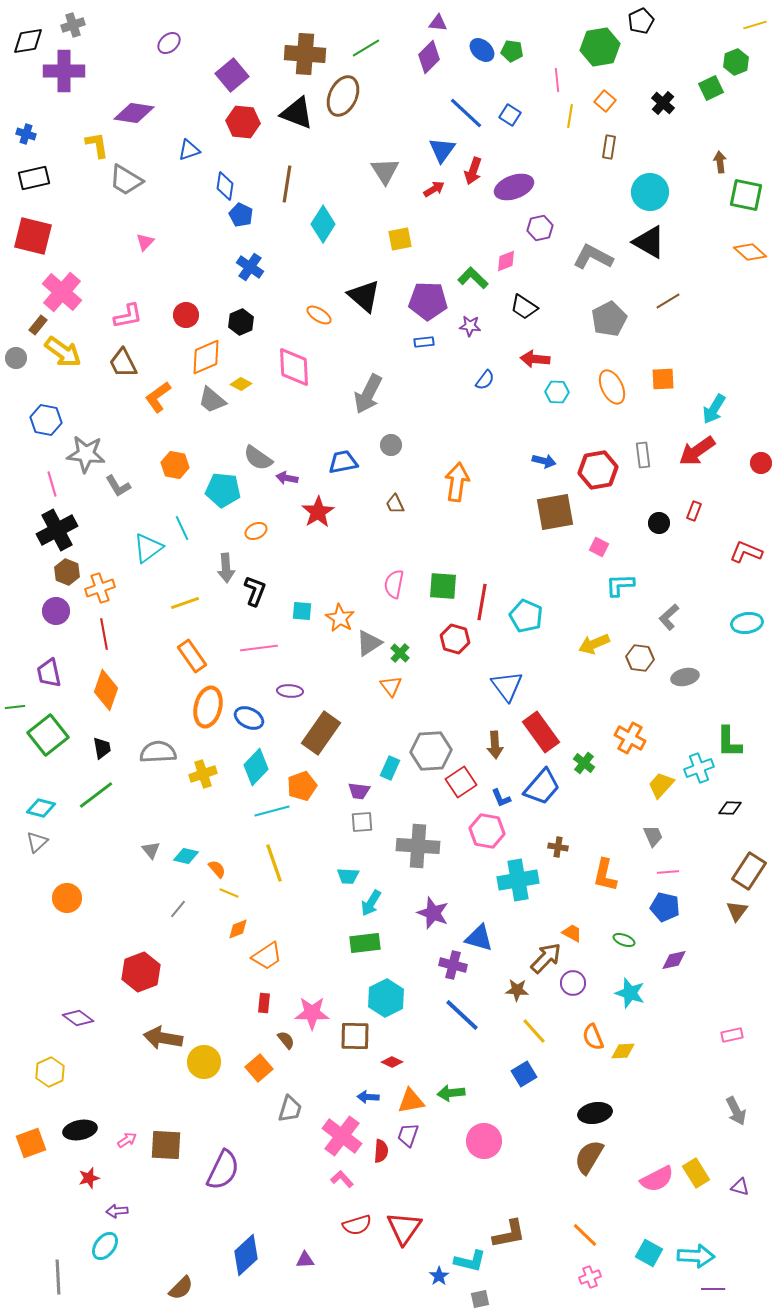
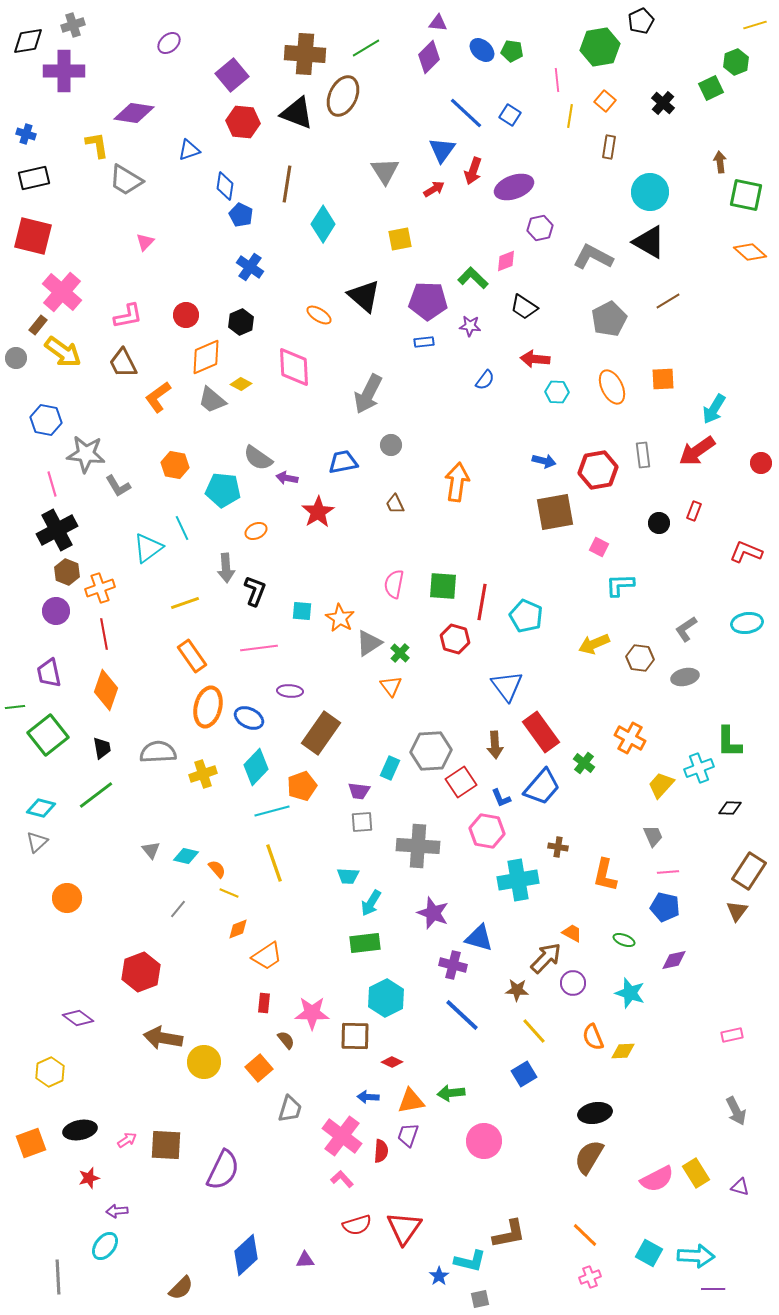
gray L-shape at (669, 617): moved 17 px right, 12 px down; rotated 8 degrees clockwise
